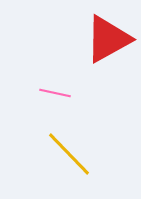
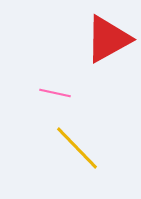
yellow line: moved 8 px right, 6 px up
